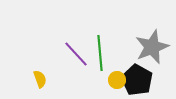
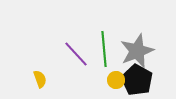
gray star: moved 15 px left, 4 px down
green line: moved 4 px right, 4 px up
yellow circle: moved 1 px left
